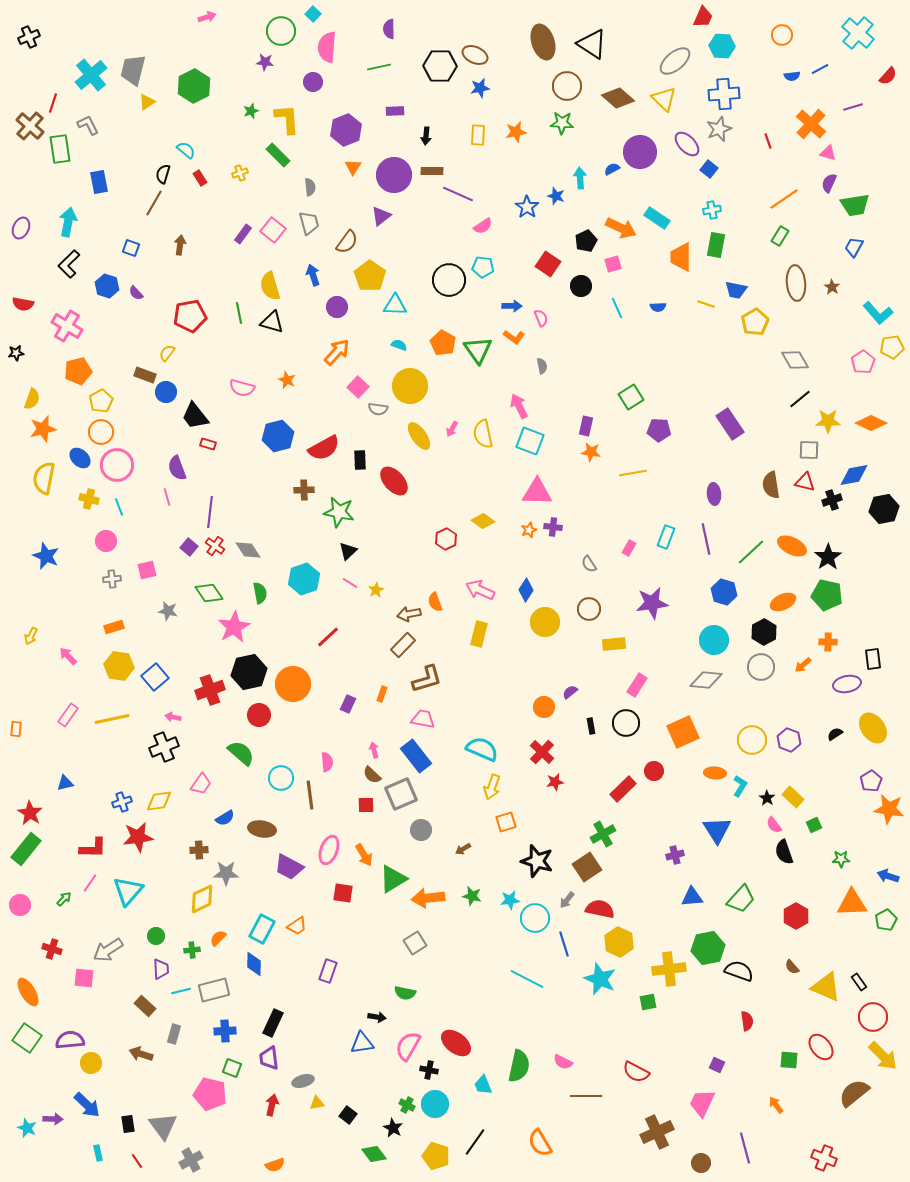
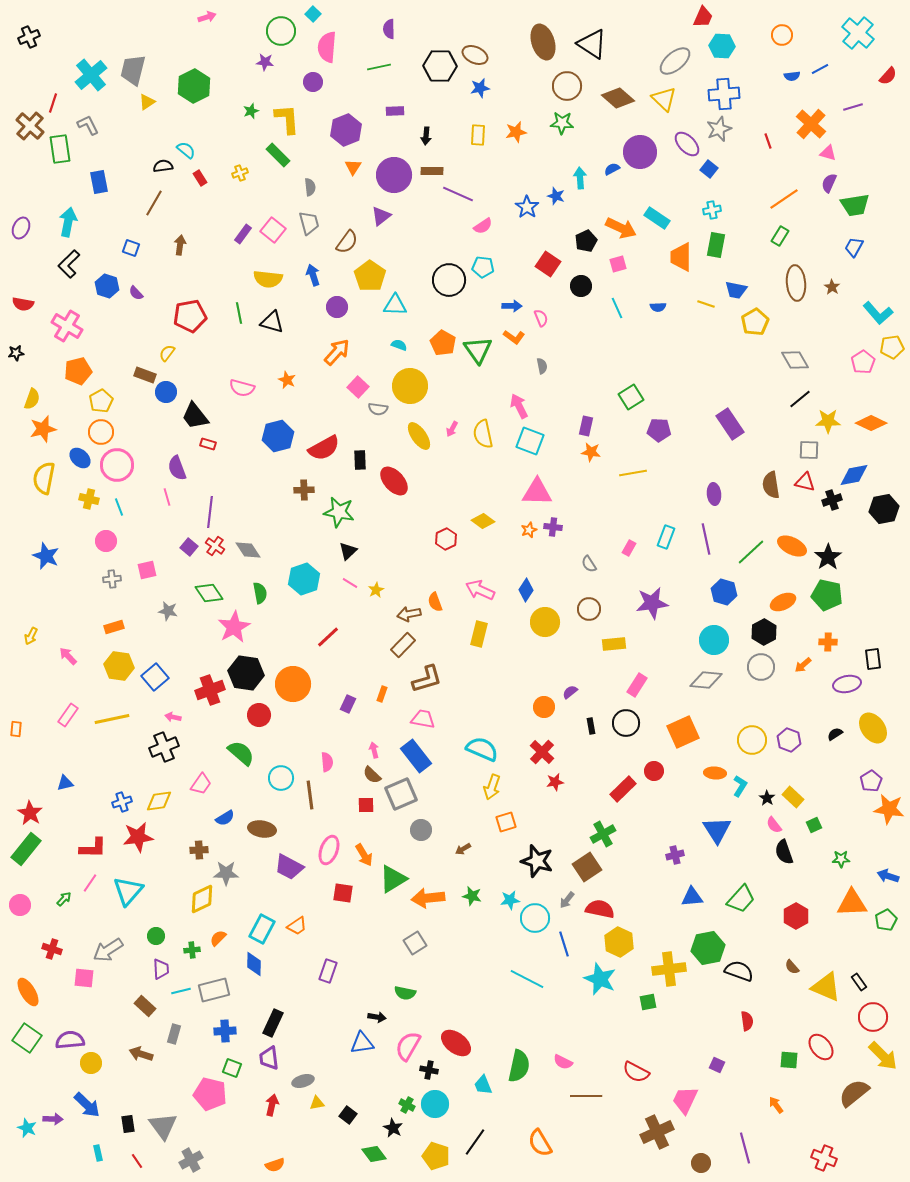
black semicircle at (163, 174): moved 8 px up; rotated 66 degrees clockwise
pink square at (613, 264): moved 5 px right
yellow semicircle at (270, 286): moved 2 px left, 7 px up; rotated 68 degrees counterclockwise
black hexagon at (249, 672): moved 3 px left, 1 px down; rotated 20 degrees clockwise
pink trapezoid at (702, 1103): moved 17 px left, 3 px up
